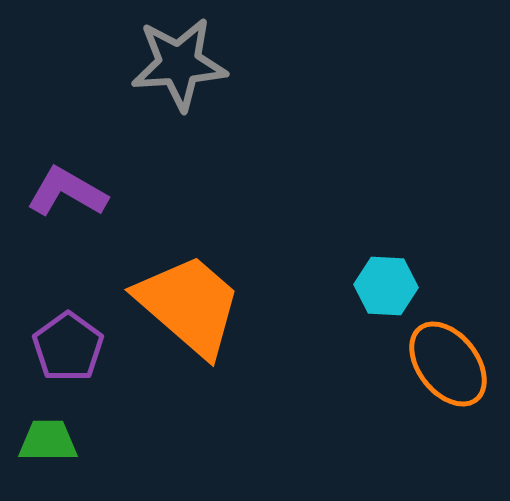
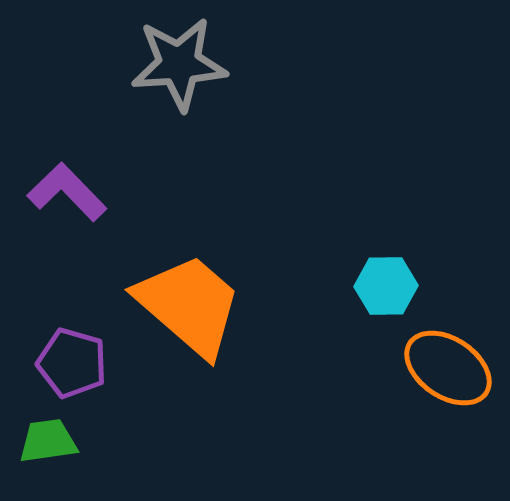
purple L-shape: rotated 16 degrees clockwise
cyan hexagon: rotated 4 degrees counterclockwise
purple pentagon: moved 4 px right, 16 px down; rotated 20 degrees counterclockwise
orange ellipse: moved 4 px down; rotated 18 degrees counterclockwise
green trapezoid: rotated 8 degrees counterclockwise
